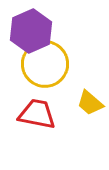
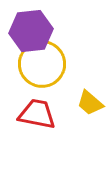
purple hexagon: rotated 18 degrees clockwise
yellow circle: moved 3 px left
